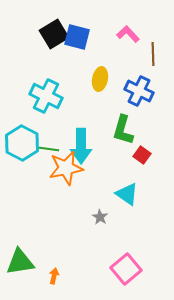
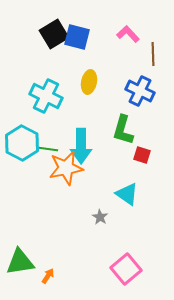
yellow ellipse: moved 11 px left, 3 px down
blue cross: moved 1 px right
green line: moved 1 px left
red square: rotated 18 degrees counterclockwise
orange arrow: moved 6 px left; rotated 21 degrees clockwise
